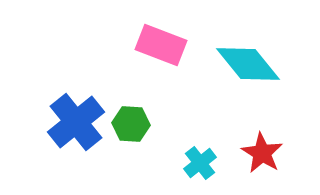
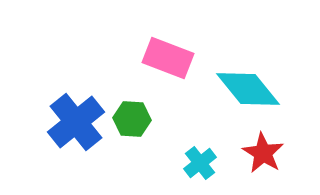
pink rectangle: moved 7 px right, 13 px down
cyan diamond: moved 25 px down
green hexagon: moved 1 px right, 5 px up
red star: moved 1 px right
